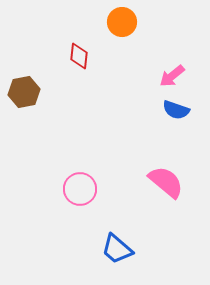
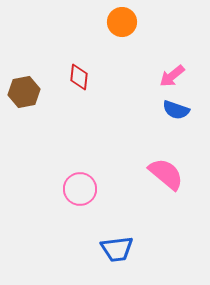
red diamond: moved 21 px down
pink semicircle: moved 8 px up
blue trapezoid: rotated 48 degrees counterclockwise
